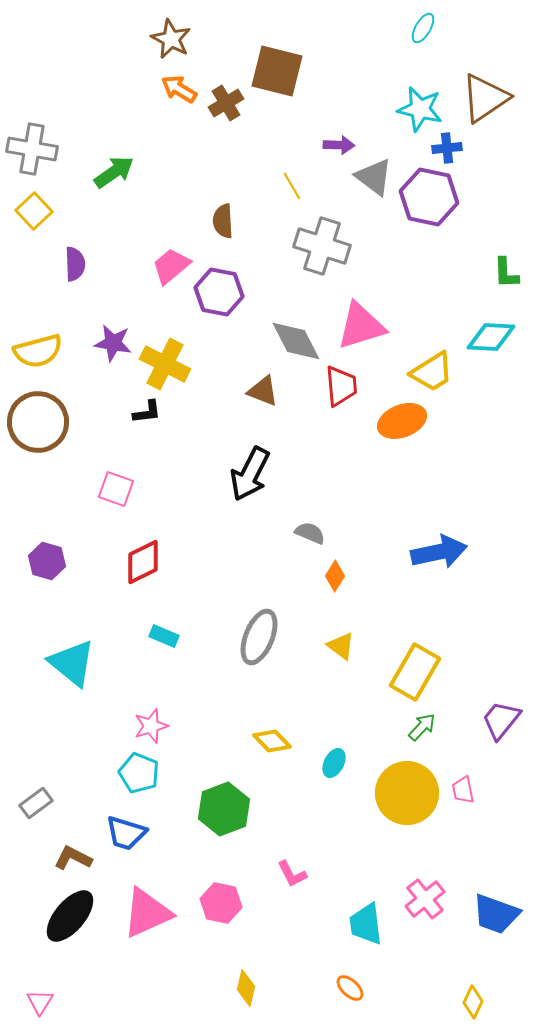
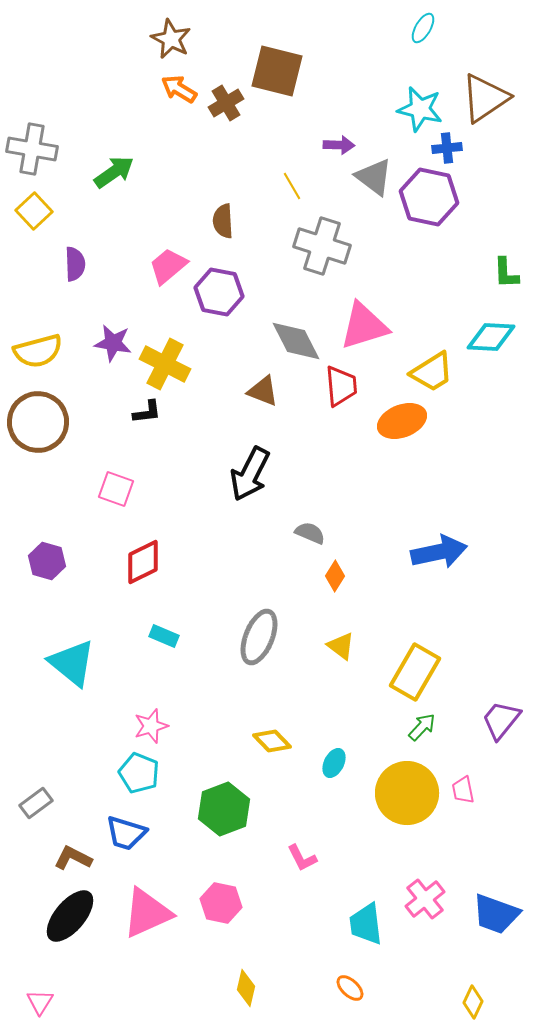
pink trapezoid at (171, 266): moved 3 px left
pink triangle at (361, 326): moved 3 px right
pink L-shape at (292, 874): moved 10 px right, 16 px up
